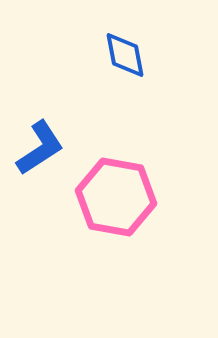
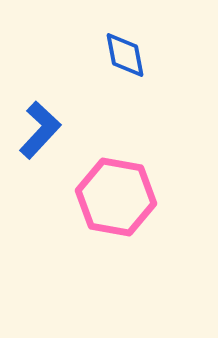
blue L-shape: moved 18 px up; rotated 14 degrees counterclockwise
